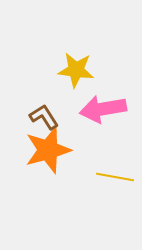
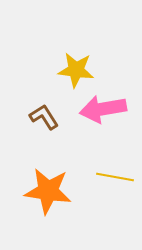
orange star: moved 41 px down; rotated 24 degrees clockwise
